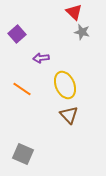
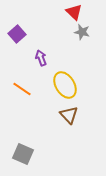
purple arrow: rotated 77 degrees clockwise
yellow ellipse: rotated 8 degrees counterclockwise
